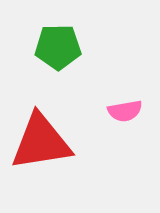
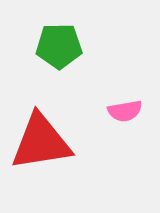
green pentagon: moved 1 px right, 1 px up
